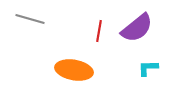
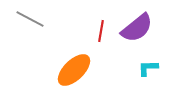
gray line: rotated 12 degrees clockwise
red line: moved 2 px right
orange ellipse: rotated 54 degrees counterclockwise
